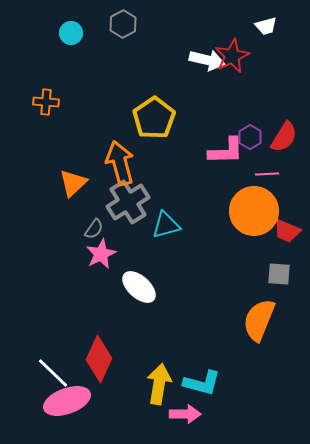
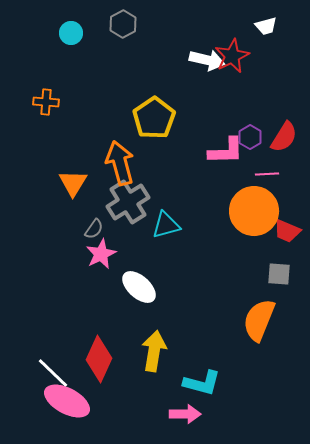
orange triangle: rotated 16 degrees counterclockwise
yellow arrow: moved 5 px left, 33 px up
pink ellipse: rotated 48 degrees clockwise
